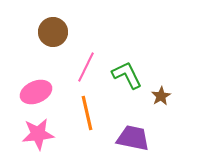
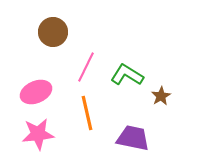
green L-shape: rotated 32 degrees counterclockwise
